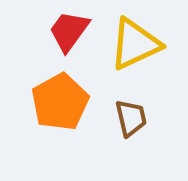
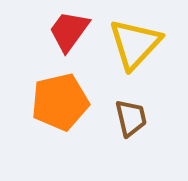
yellow triangle: rotated 22 degrees counterclockwise
orange pentagon: rotated 16 degrees clockwise
